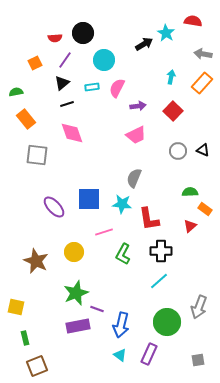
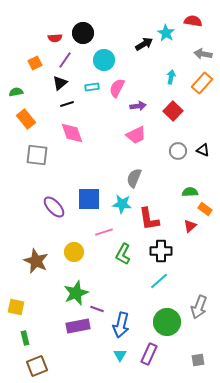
black triangle at (62, 83): moved 2 px left
cyan triangle at (120, 355): rotated 24 degrees clockwise
